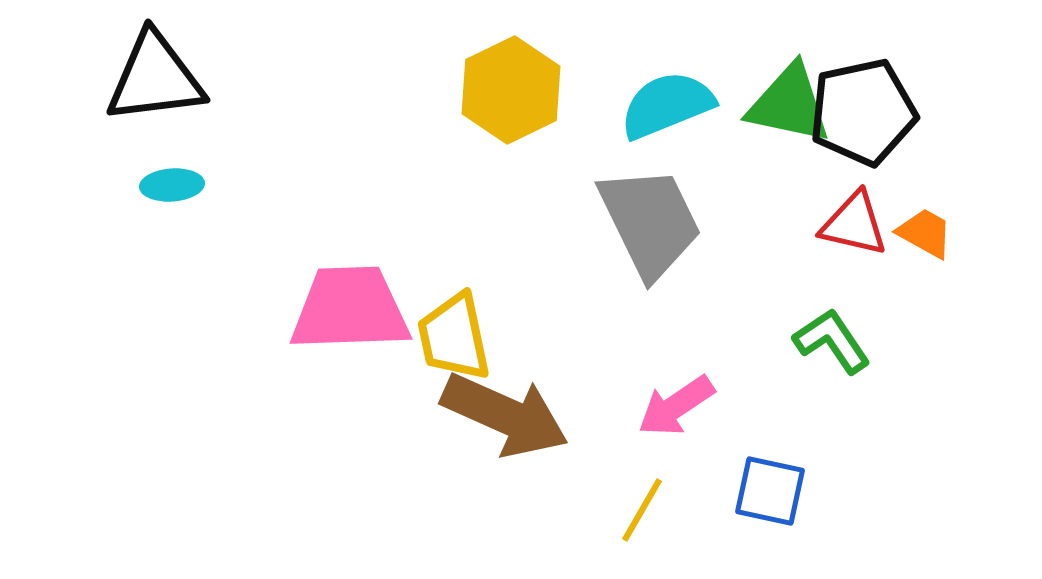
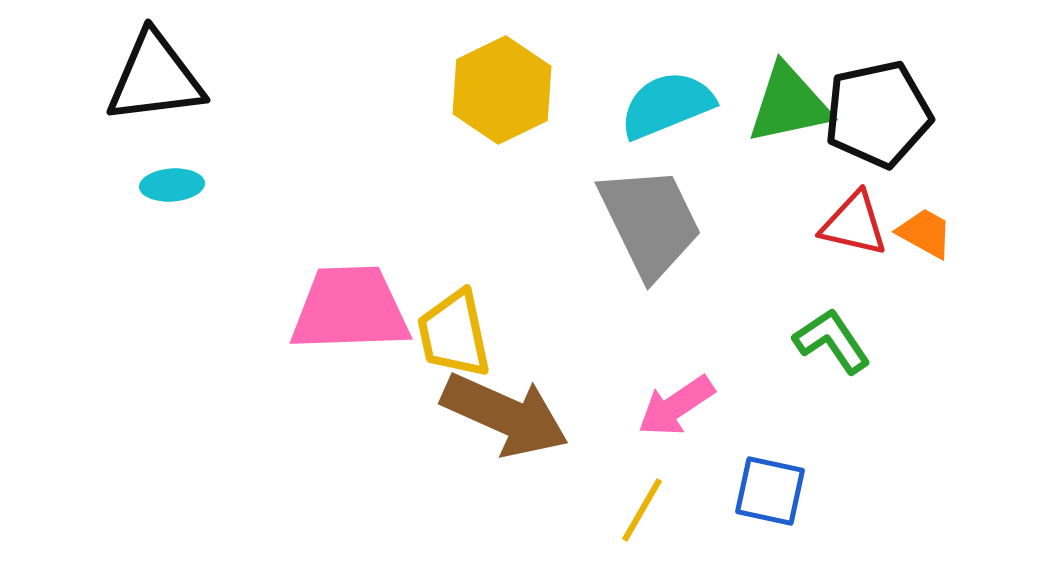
yellow hexagon: moved 9 px left
green triangle: rotated 24 degrees counterclockwise
black pentagon: moved 15 px right, 2 px down
yellow trapezoid: moved 3 px up
